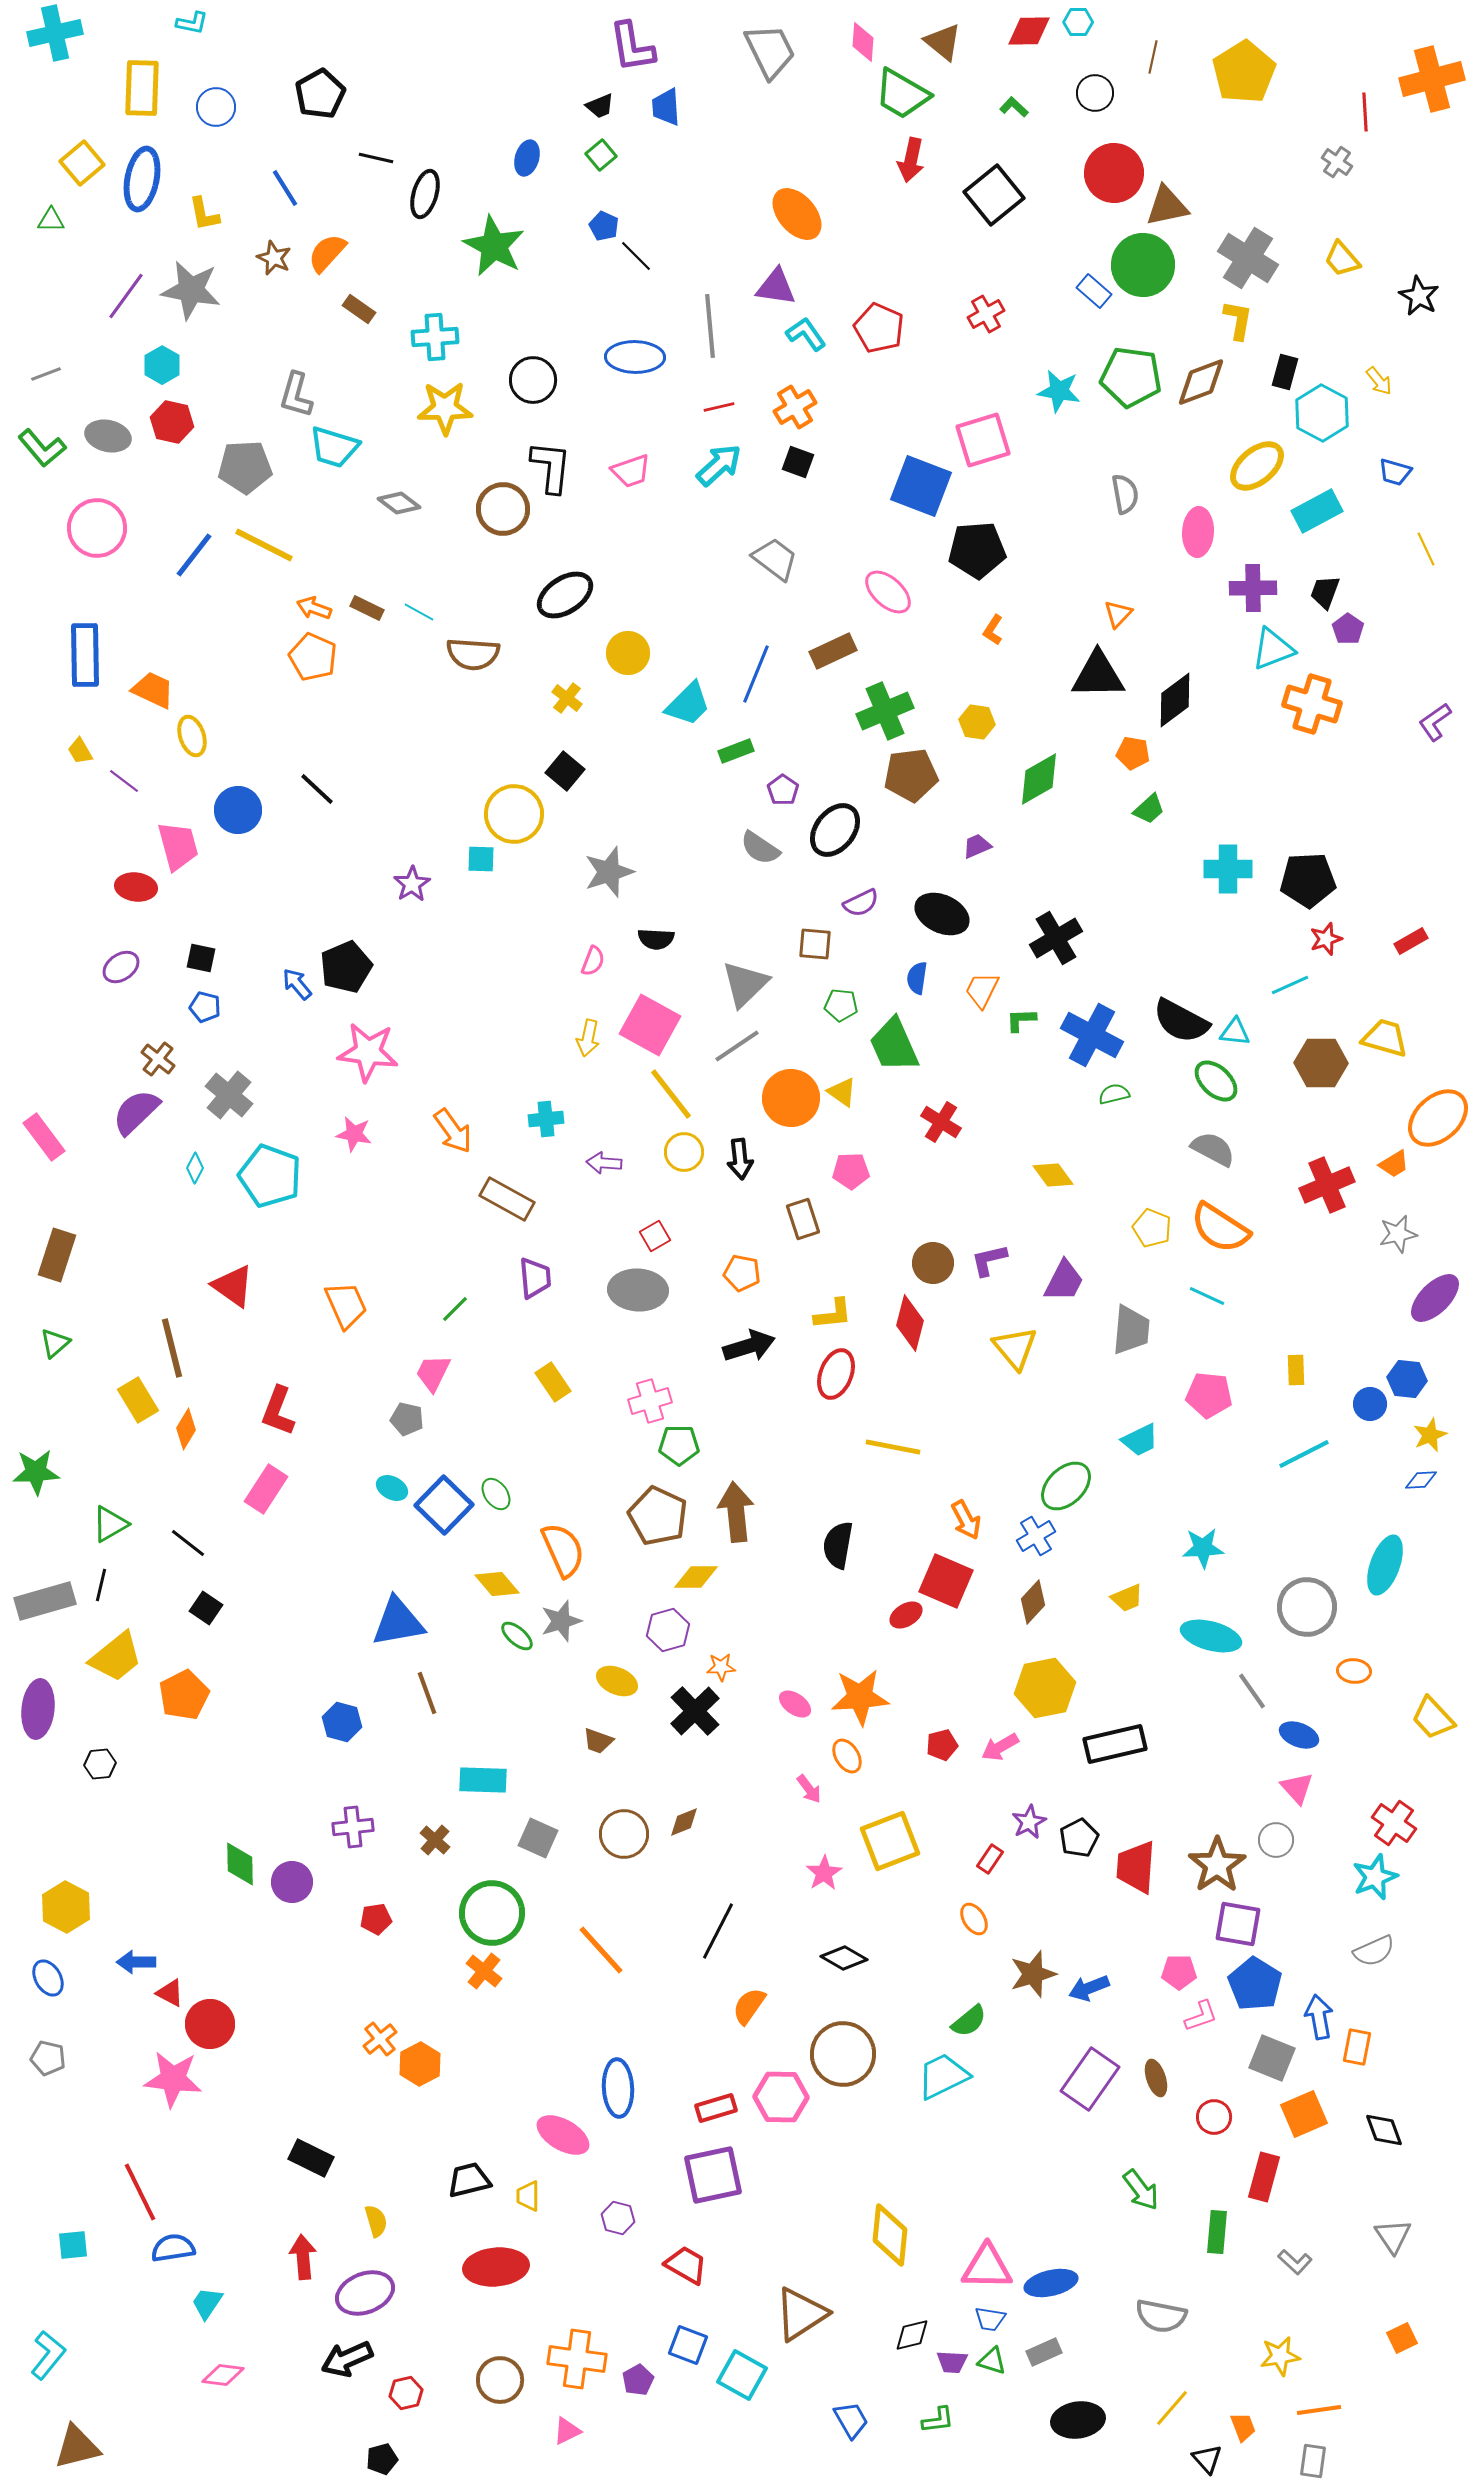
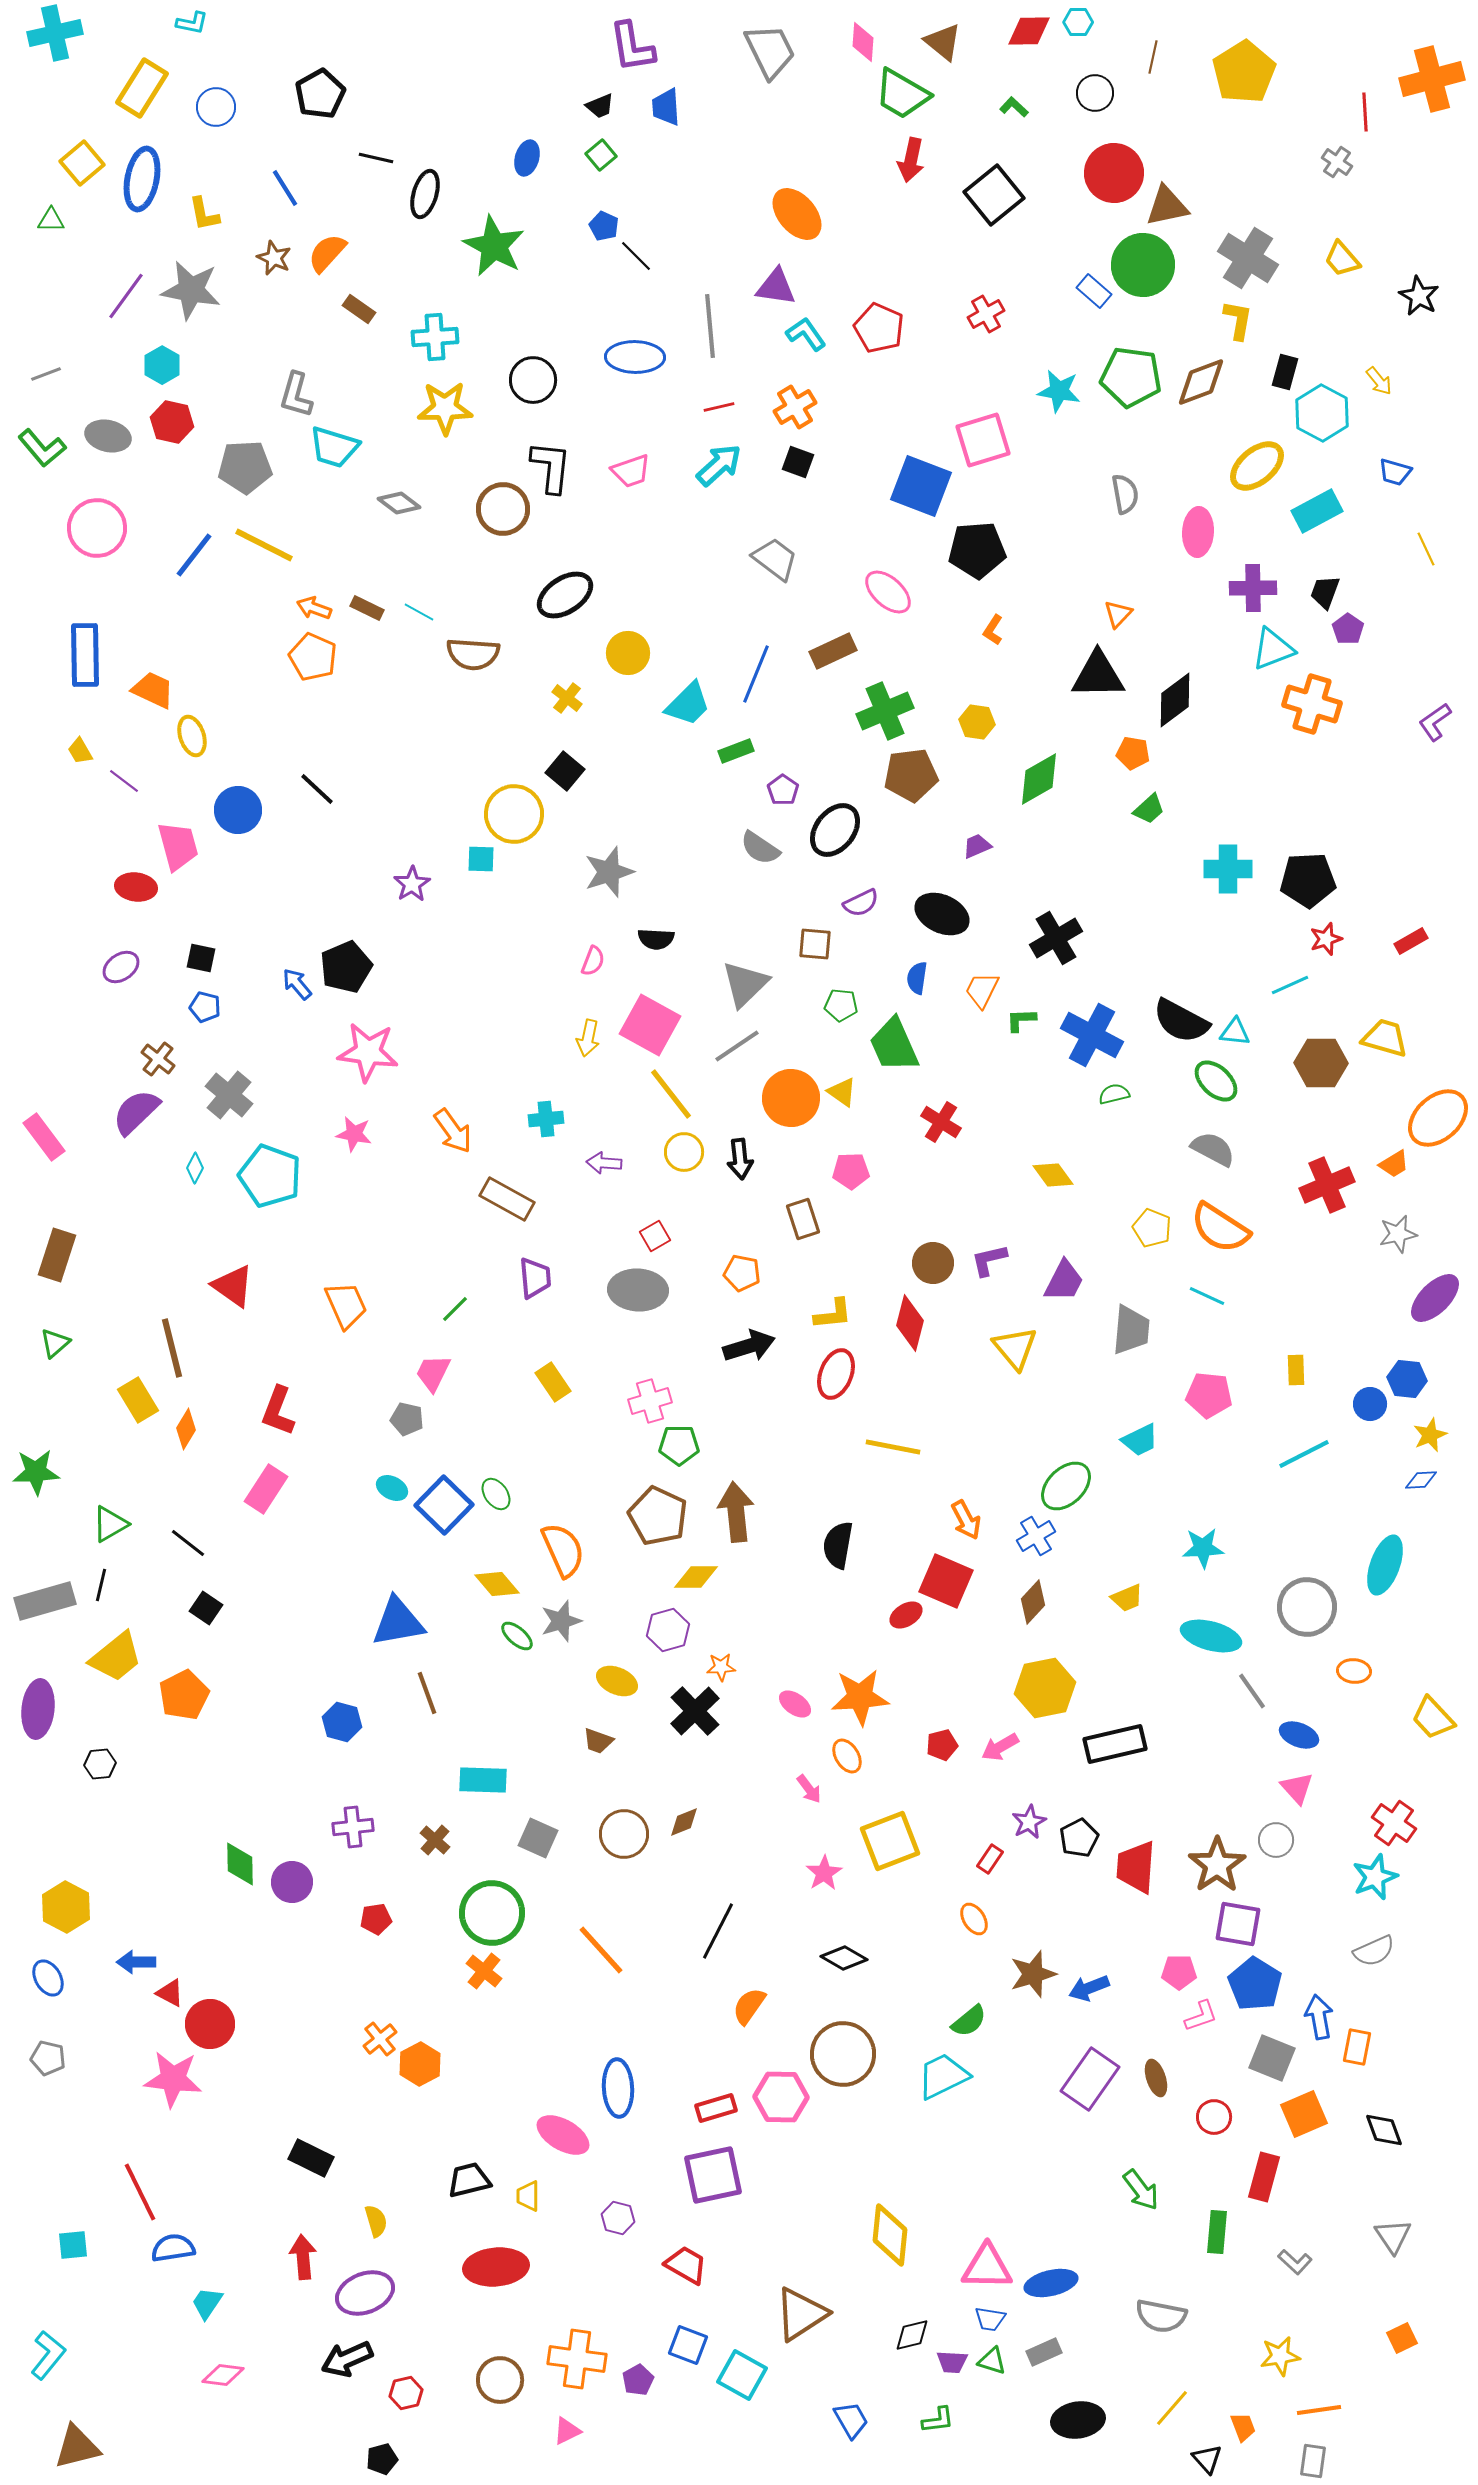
yellow rectangle at (142, 88): rotated 30 degrees clockwise
